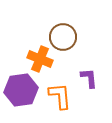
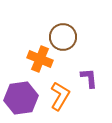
purple hexagon: moved 8 px down
orange L-shape: rotated 36 degrees clockwise
